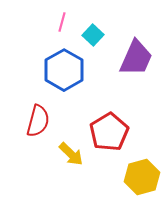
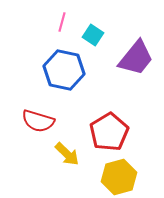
cyan square: rotated 10 degrees counterclockwise
purple trapezoid: rotated 15 degrees clockwise
blue hexagon: rotated 18 degrees counterclockwise
red semicircle: rotated 92 degrees clockwise
yellow arrow: moved 4 px left
yellow hexagon: moved 23 px left
